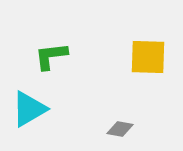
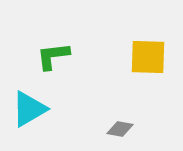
green L-shape: moved 2 px right
